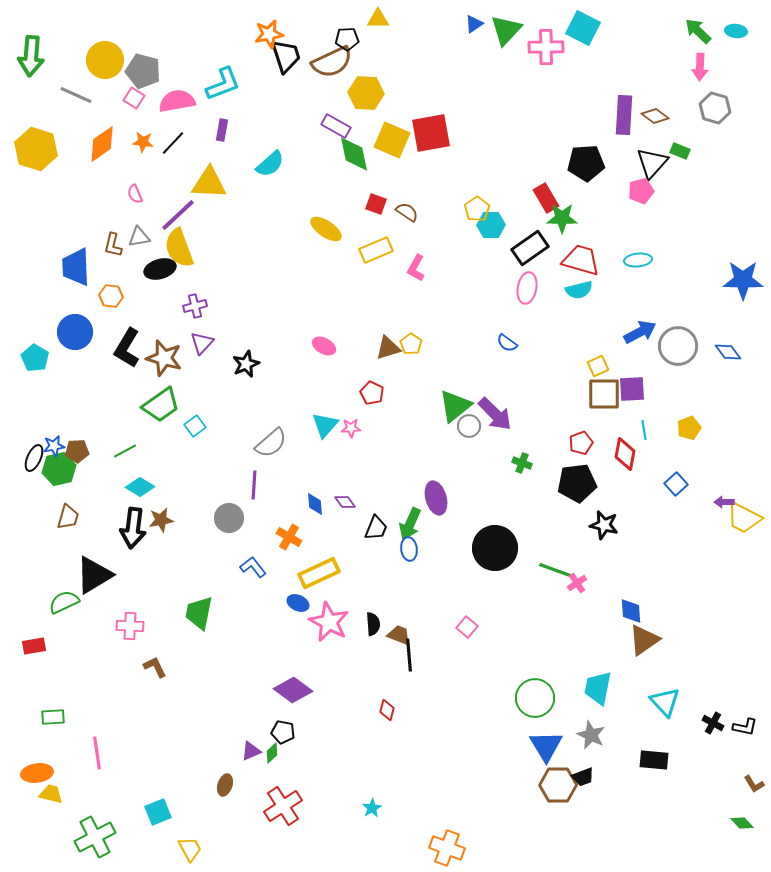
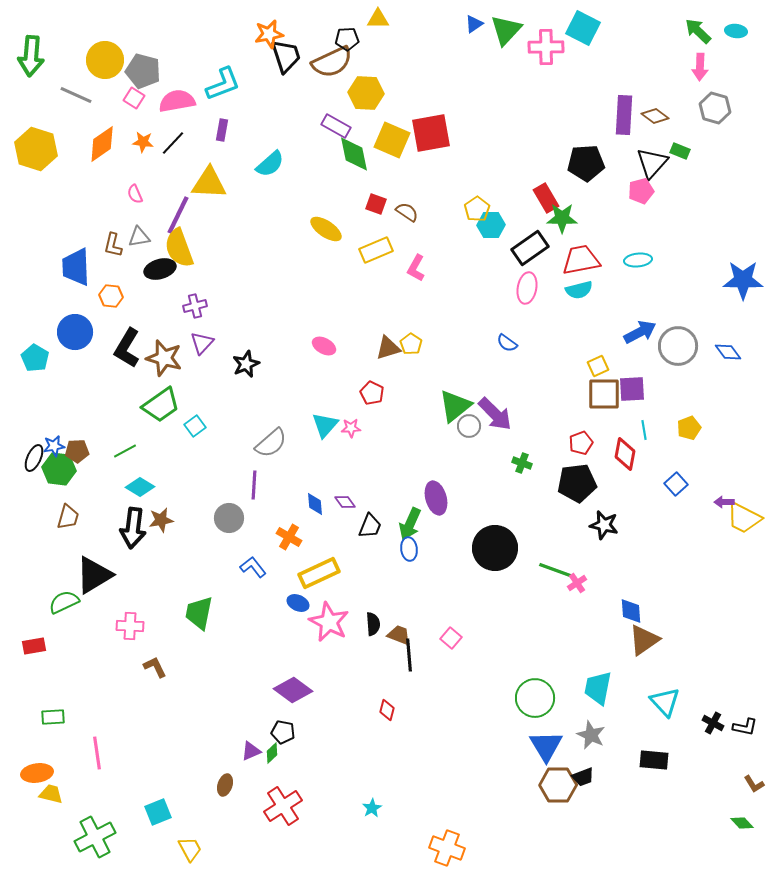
purple line at (178, 215): rotated 21 degrees counterclockwise
red trapezoid at (581, 260): rotated 27 degrees counterclockwise
green hexagon at (59, 469): rotated 20 degrees clockwise
black trapezoid at (376, 528): moved 6 px left, 2 px up
pink square at (467, 627): moved 16 px left, 11 px down
